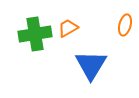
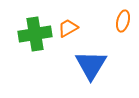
orange ellipse: moved 2 px left, 4 px up
